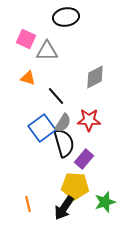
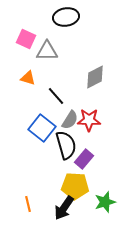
gray semicircle: moved 7 px right, 3 px up
blue square: rotated 16 degrees counterclockwise
black semicircle: moved 2 px right, 2 px down
